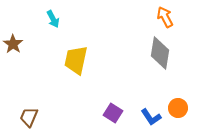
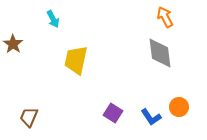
gray diamond: rotated 16 degrees counterclockwise
orange circle: moved 1 px right, 1 px up
